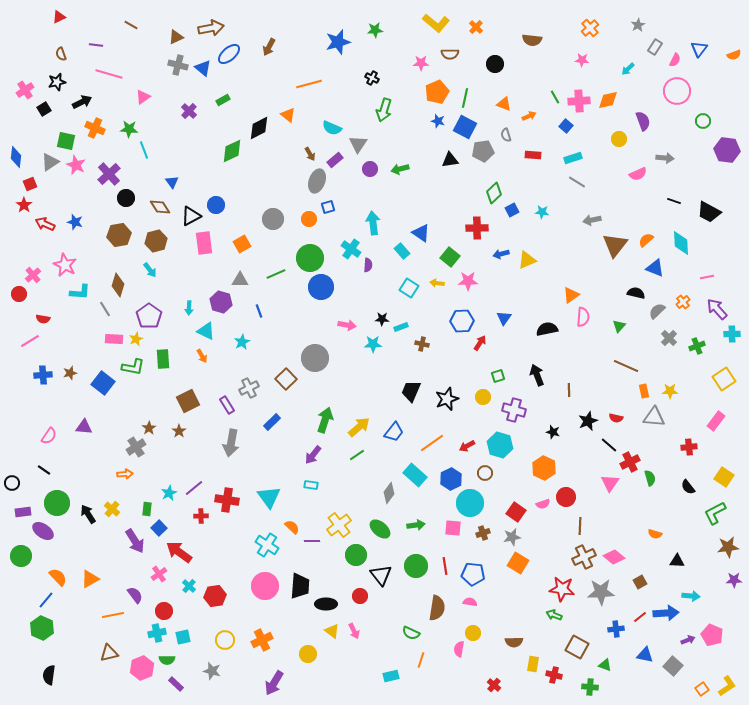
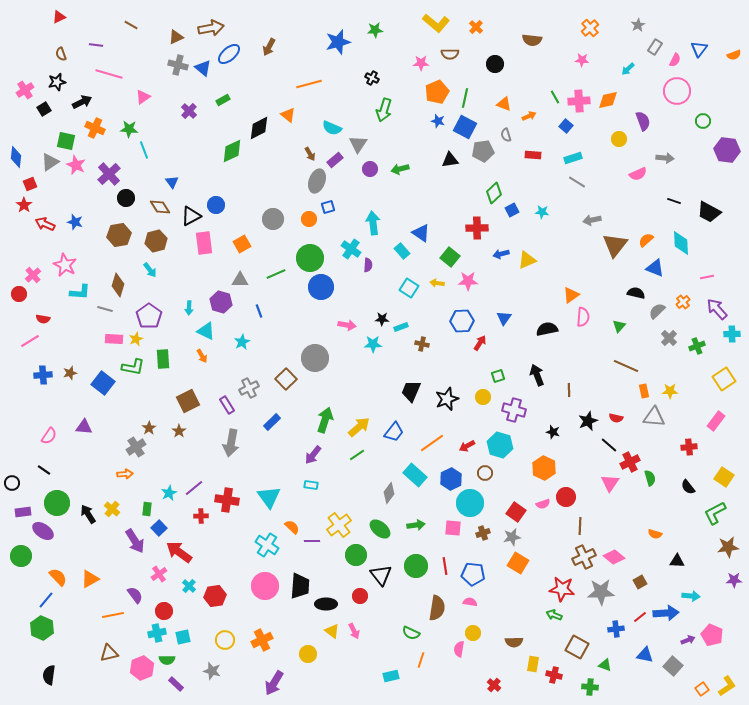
gray line at (105, 309): rotated 42 degrees counterclockwise
